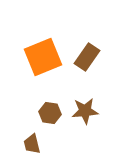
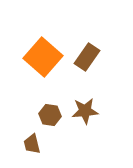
orange square: rotated 27 degrees counterclockwise
brown hexagon: moved 2 px down
